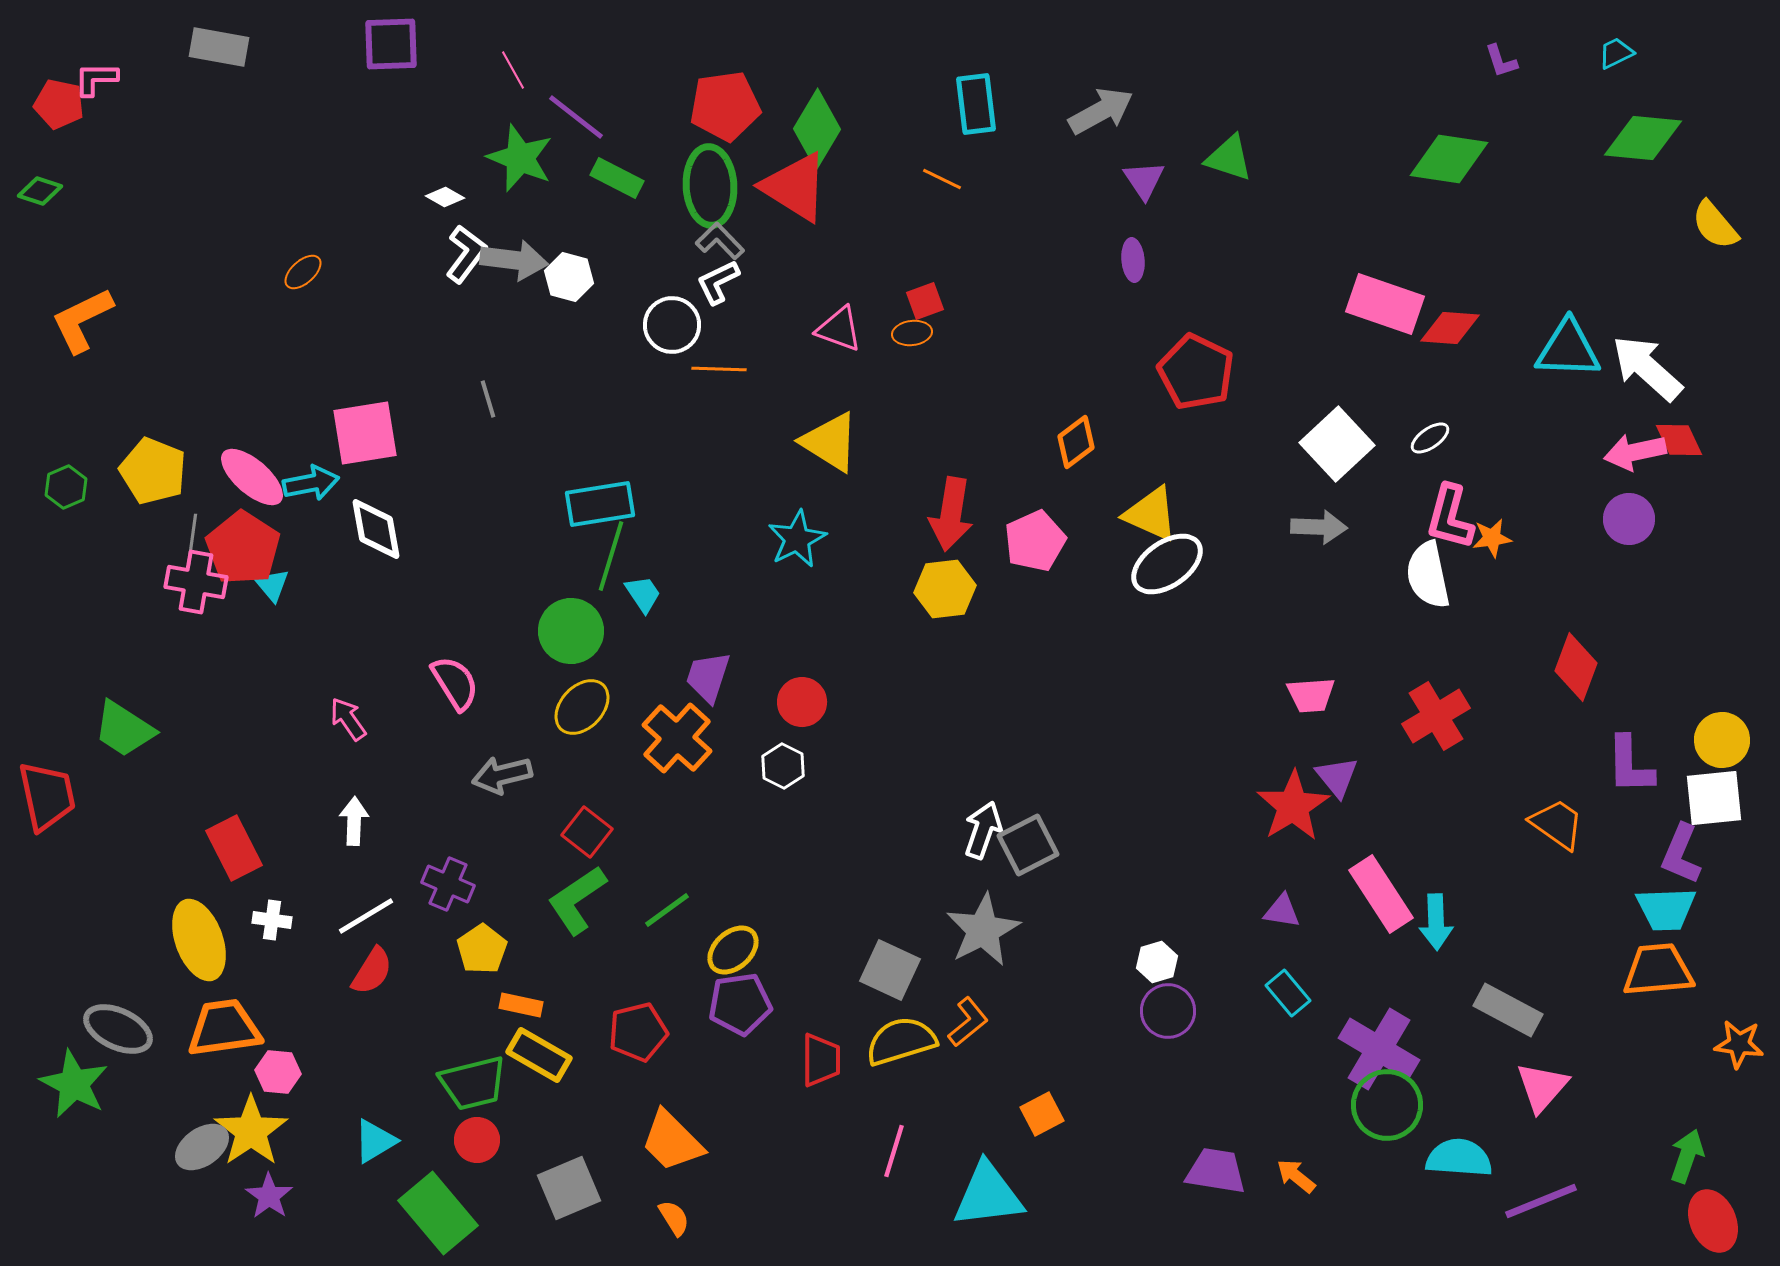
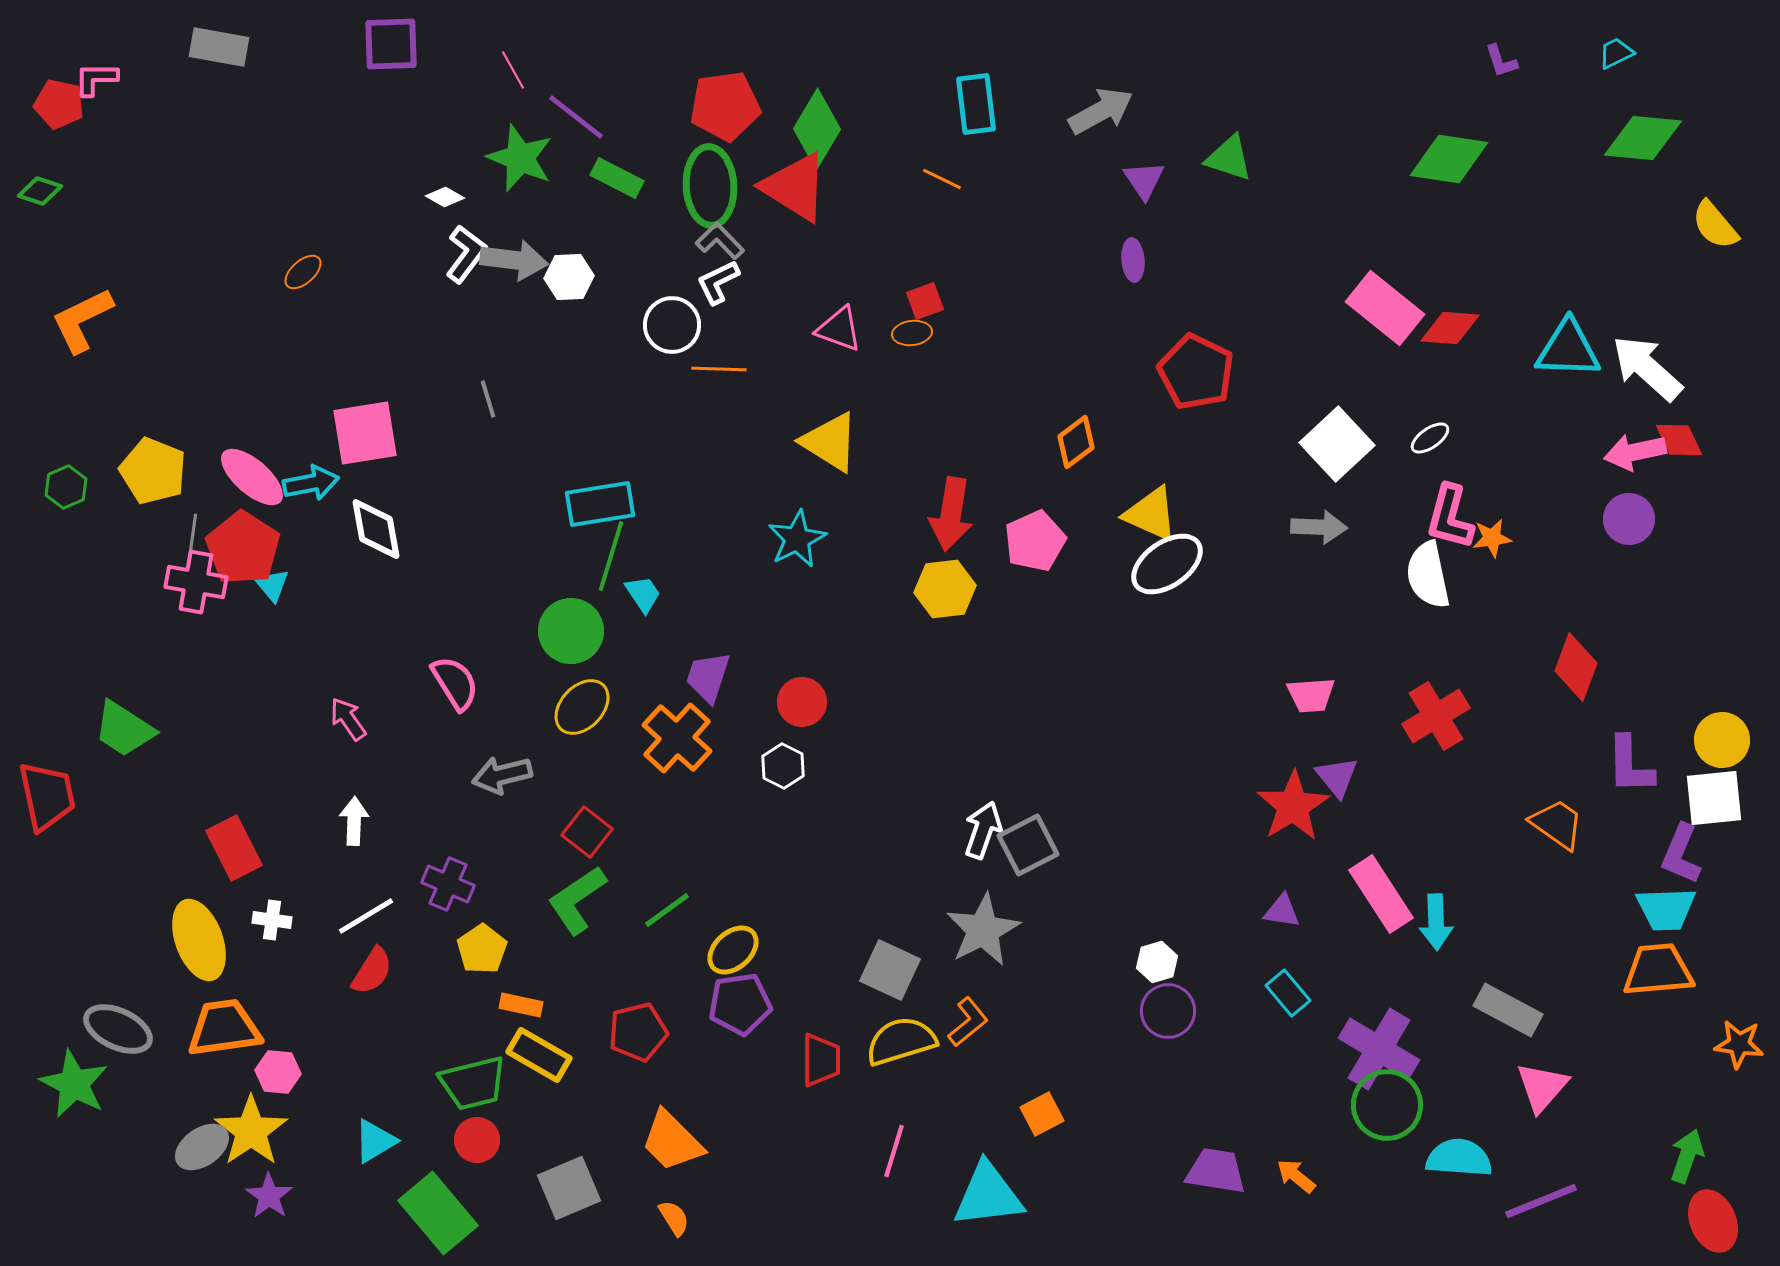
white hexagon at (569, 277): rotated 18 degrees counterclockwise
pink rectangle at (1385, 304): moved 4 px down; rotated 20 degrees clockwise
